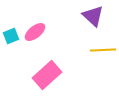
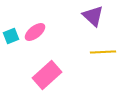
yellow line: moved 2 px down
